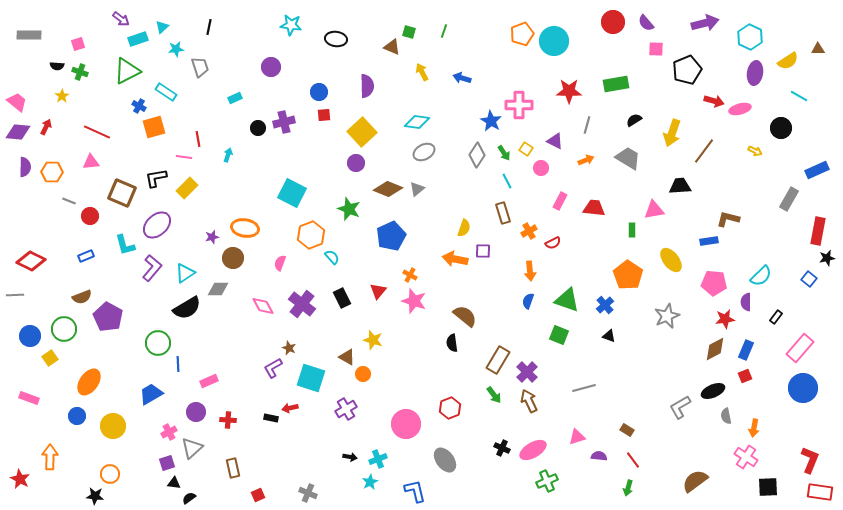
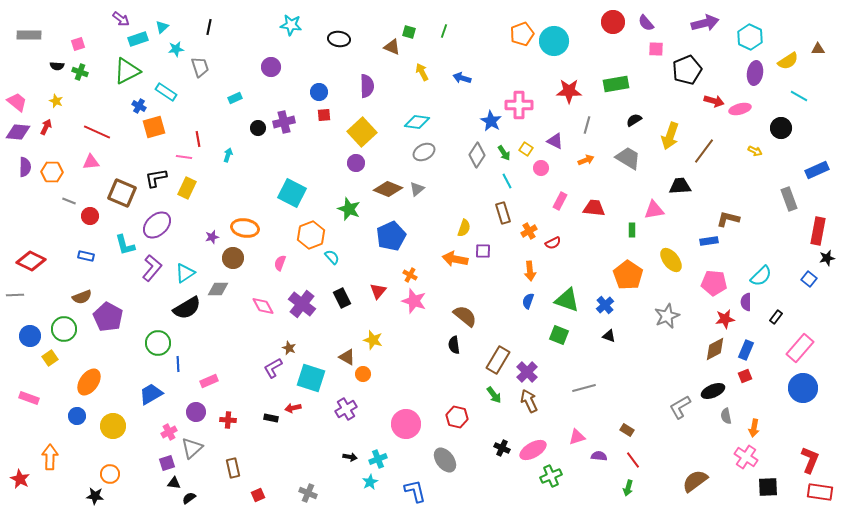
black ellipse at (336, 39): moved 3 px right
yellow star at (62, 96): moved 6 px left, 5 px down; rotated 16 degrees counterclockwise
yellow arrow at (672, 133): moved 2 px left, 3 px down
yellow rectangle at (187, 188): rotated 20 degrees counterclockwise
gray rectangle at (789, 199): rotated 50 degrees counterclockwise
blue rectangle at (86, 256): rotated 35 degrees clockwise
black semicircle at (452, 343): moved 2 px right, 2 px down
red arrow at (290, 408): moved 3 px right
red hexagon at (450, 408): moved 7 px right, 9 px down; rotated 25 degrees counterclockwise
green cross at (547, 481): moved 4 px right, 5 px up
